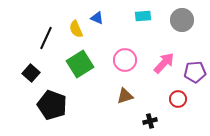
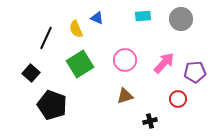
gray circle: moved 1 px left, 1 px up
